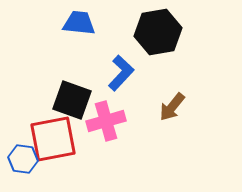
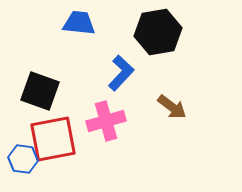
black square: moved 32 px left, 9 px up
brown arrow: rotated 92 degrees counterclockwise
